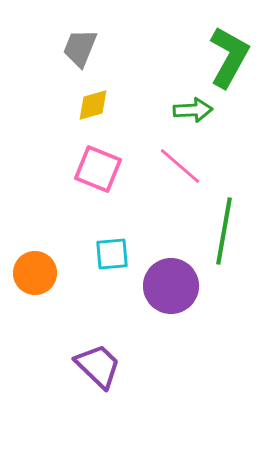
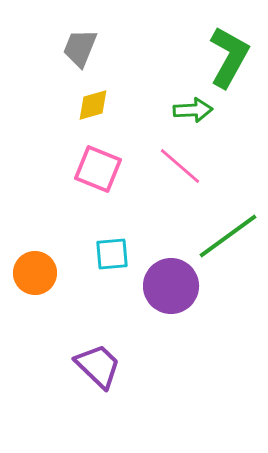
green line: moved 4 px right, 5 px down; rotated 44 degrees clockwise
